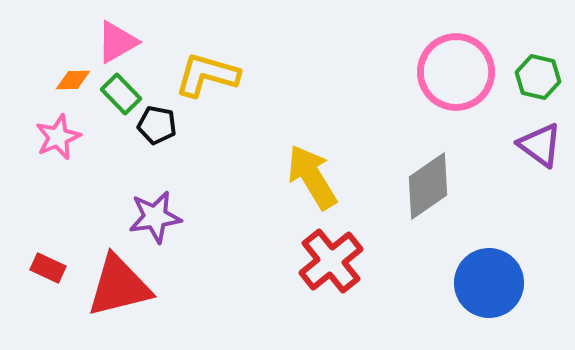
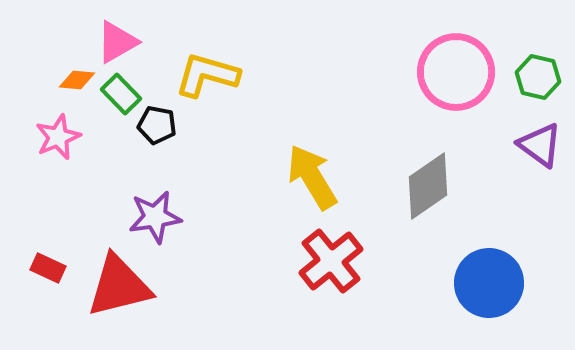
orange diamond: moved 4 px right; rotated 6 degrees clockwise
